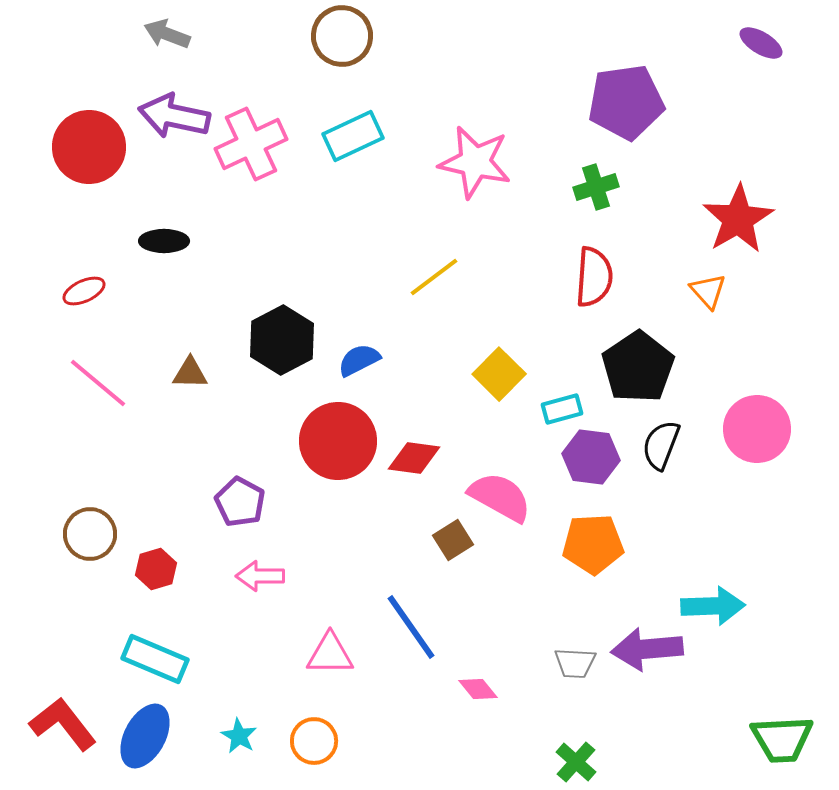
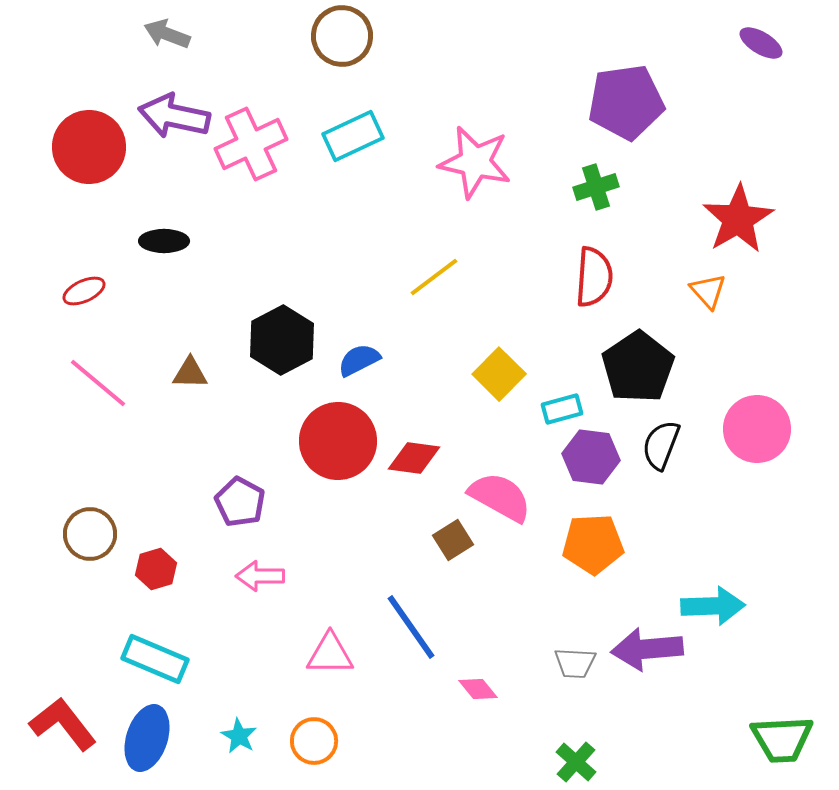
blue ellipse at (145, 736): moved 2 px right, 2 px down; rotated 10 degrees counterclockwise
